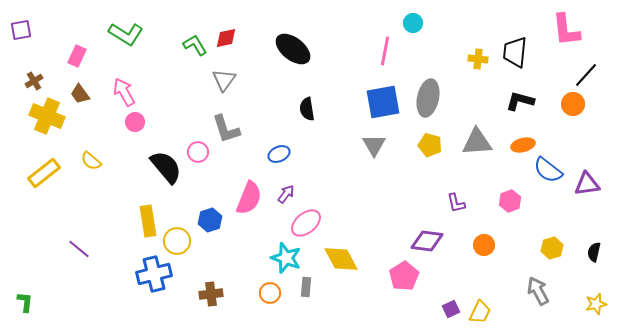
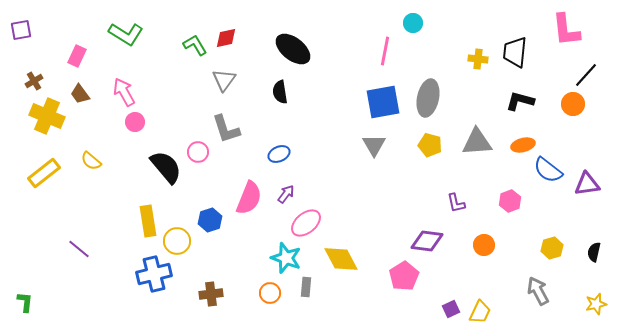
black semicircle at (307, 109): moved 27 px left, 17 px up
